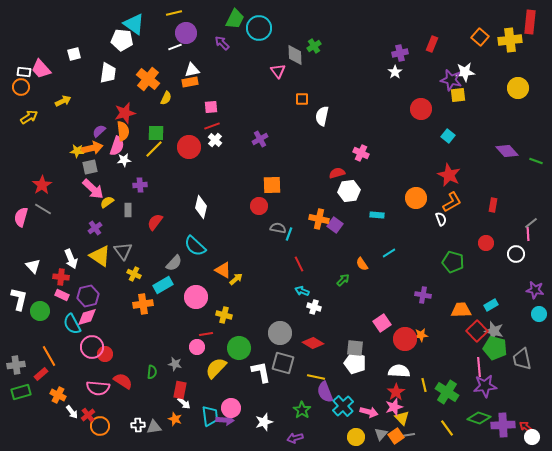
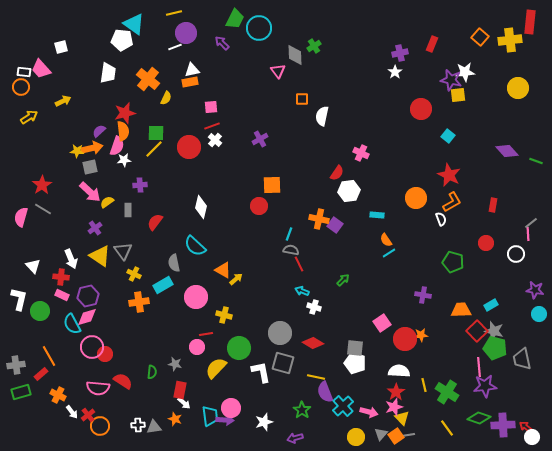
white square at (74, 54): moved 13 px left, 7 px up
red semicircle at (337, 173): rotated 140 degrees clockwise
pink arrow at (93, 189): moved 3 px left, 3 px down
gray semicircle at (278, 228): moved 13 px right, 22 px down
gray semicircle at (174, 263): rotated 126 degrees clockwise
orange semicircle at (362, 264): moved 24 px right, 24 px up
orange cross at (143, 304): moved 4 px left, 2 px up
